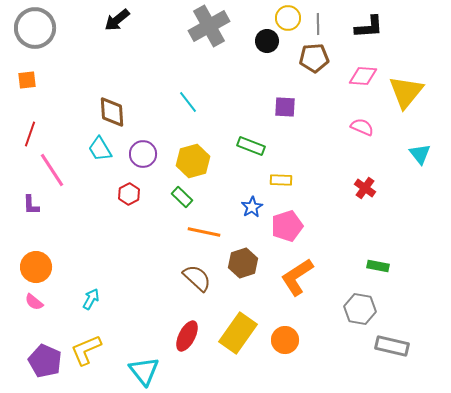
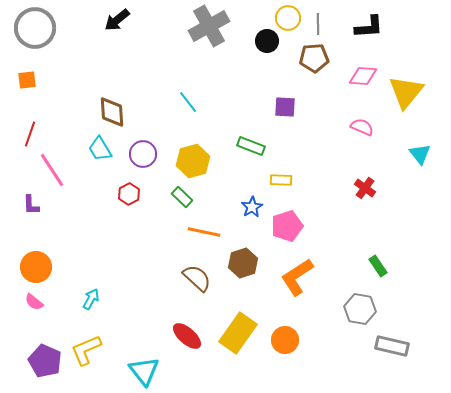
green rectangle at (378, 266): rotated 45 degrees clockwise
red ellipse at (187, 336): rotated 76 degrees counterclockwise
